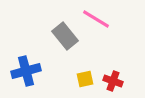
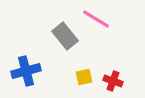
yellow square: moved 1 px left, 2 px up
